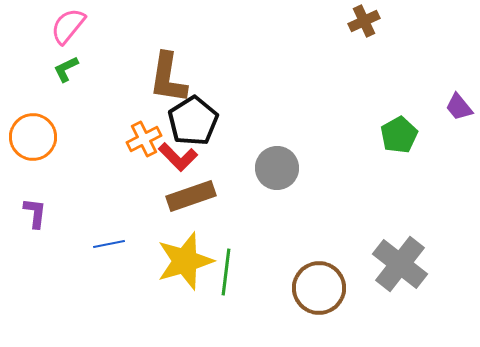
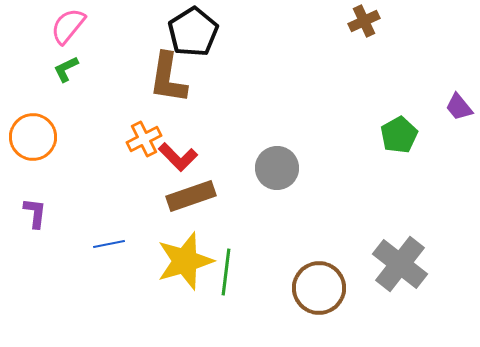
black pentagon: moved 89 px up
